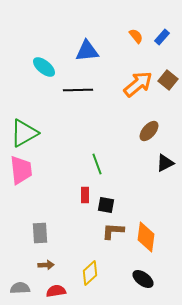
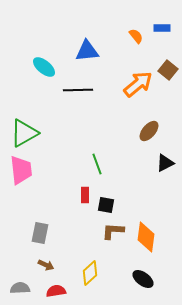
blue rectangle: moved 9 px up; rotated 49 degrees clockwise
brown square: moved 10 px up
gray rectangle: rotated 15 degrees clockwise
brown arrow: rotated 28 degrees clockwise
